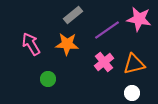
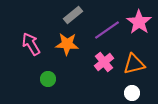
pink star: moved 3 px down; rotated 25 degrees clockwise
